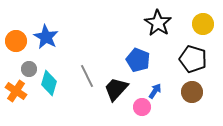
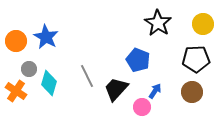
black pentagon: moved 3 px right; rotated 20 degrees counterclockwise
